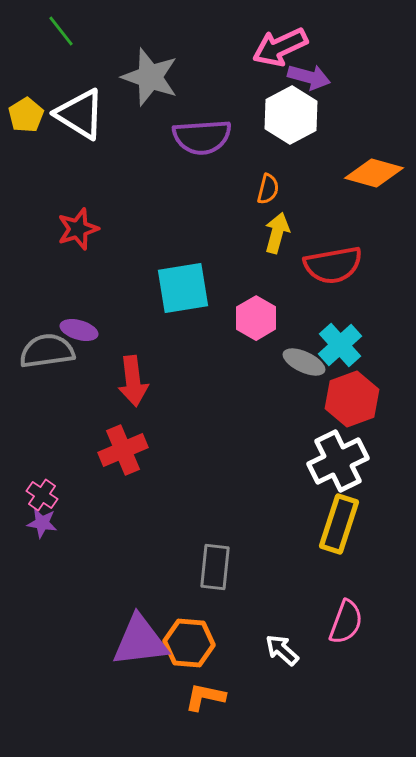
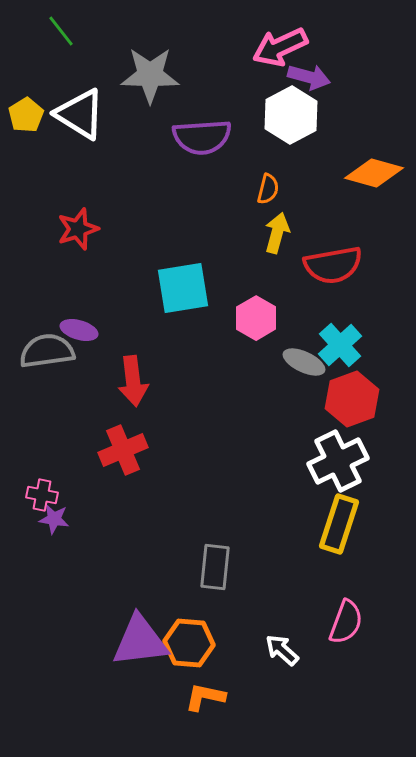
gray star: moved 2 px up; rotated 18 degrees counterclockwise
pink cross: rotated 24 degrees counterclockwise
purple star: moved 12 px right, 4 px up
